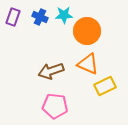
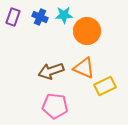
orange triangle: moved 4 px left, 4 px down
